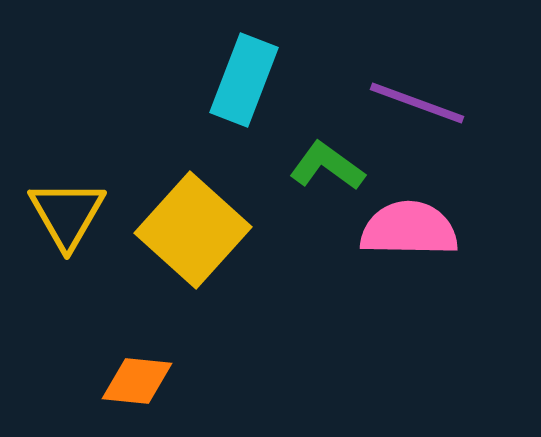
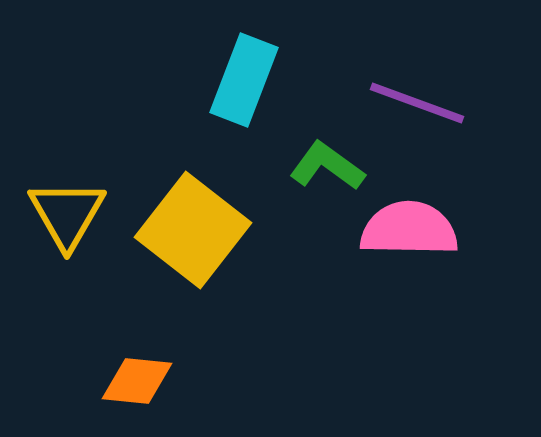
yellow square: rotated 4 degrees counterclockwise
